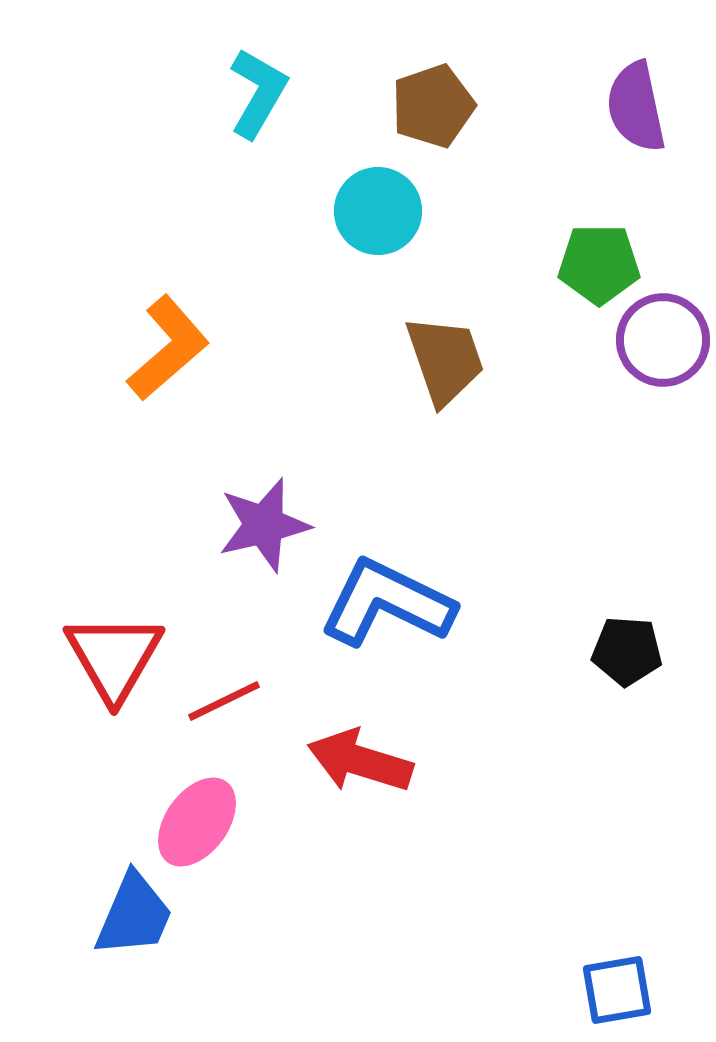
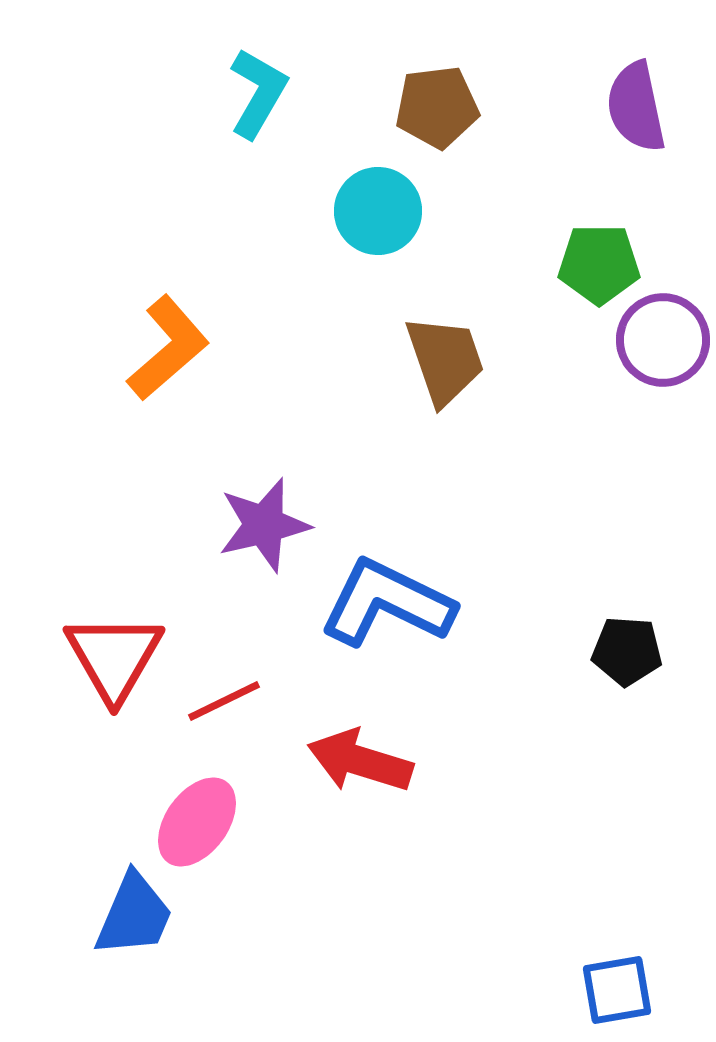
brown pentagon: moved 4 px right, 1 px down; rotated 12 degrees clockwise
